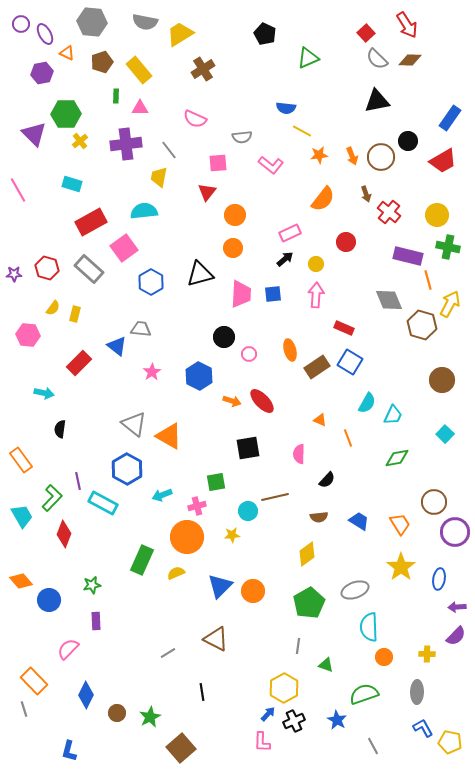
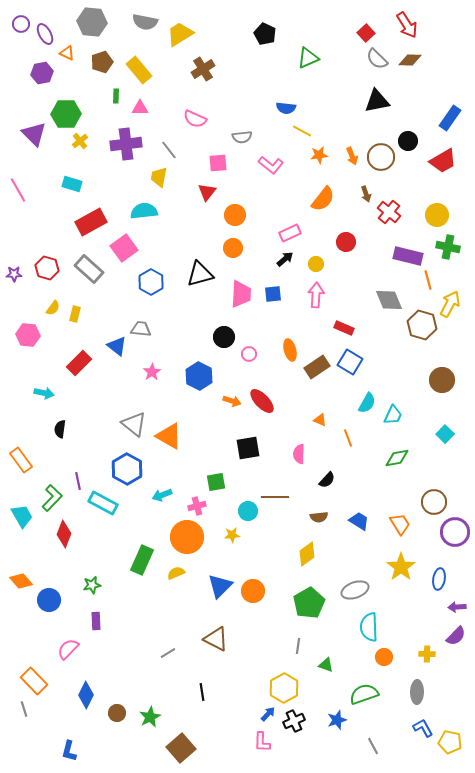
brown line at (275, 497): rotated 12 degrees clockwise
blue star at (337, 720): rotated 24 degrees clockwise
